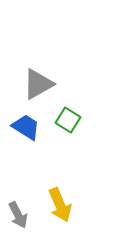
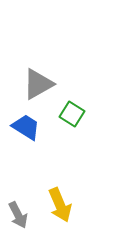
green square: moved 4 px right, 6 px up
